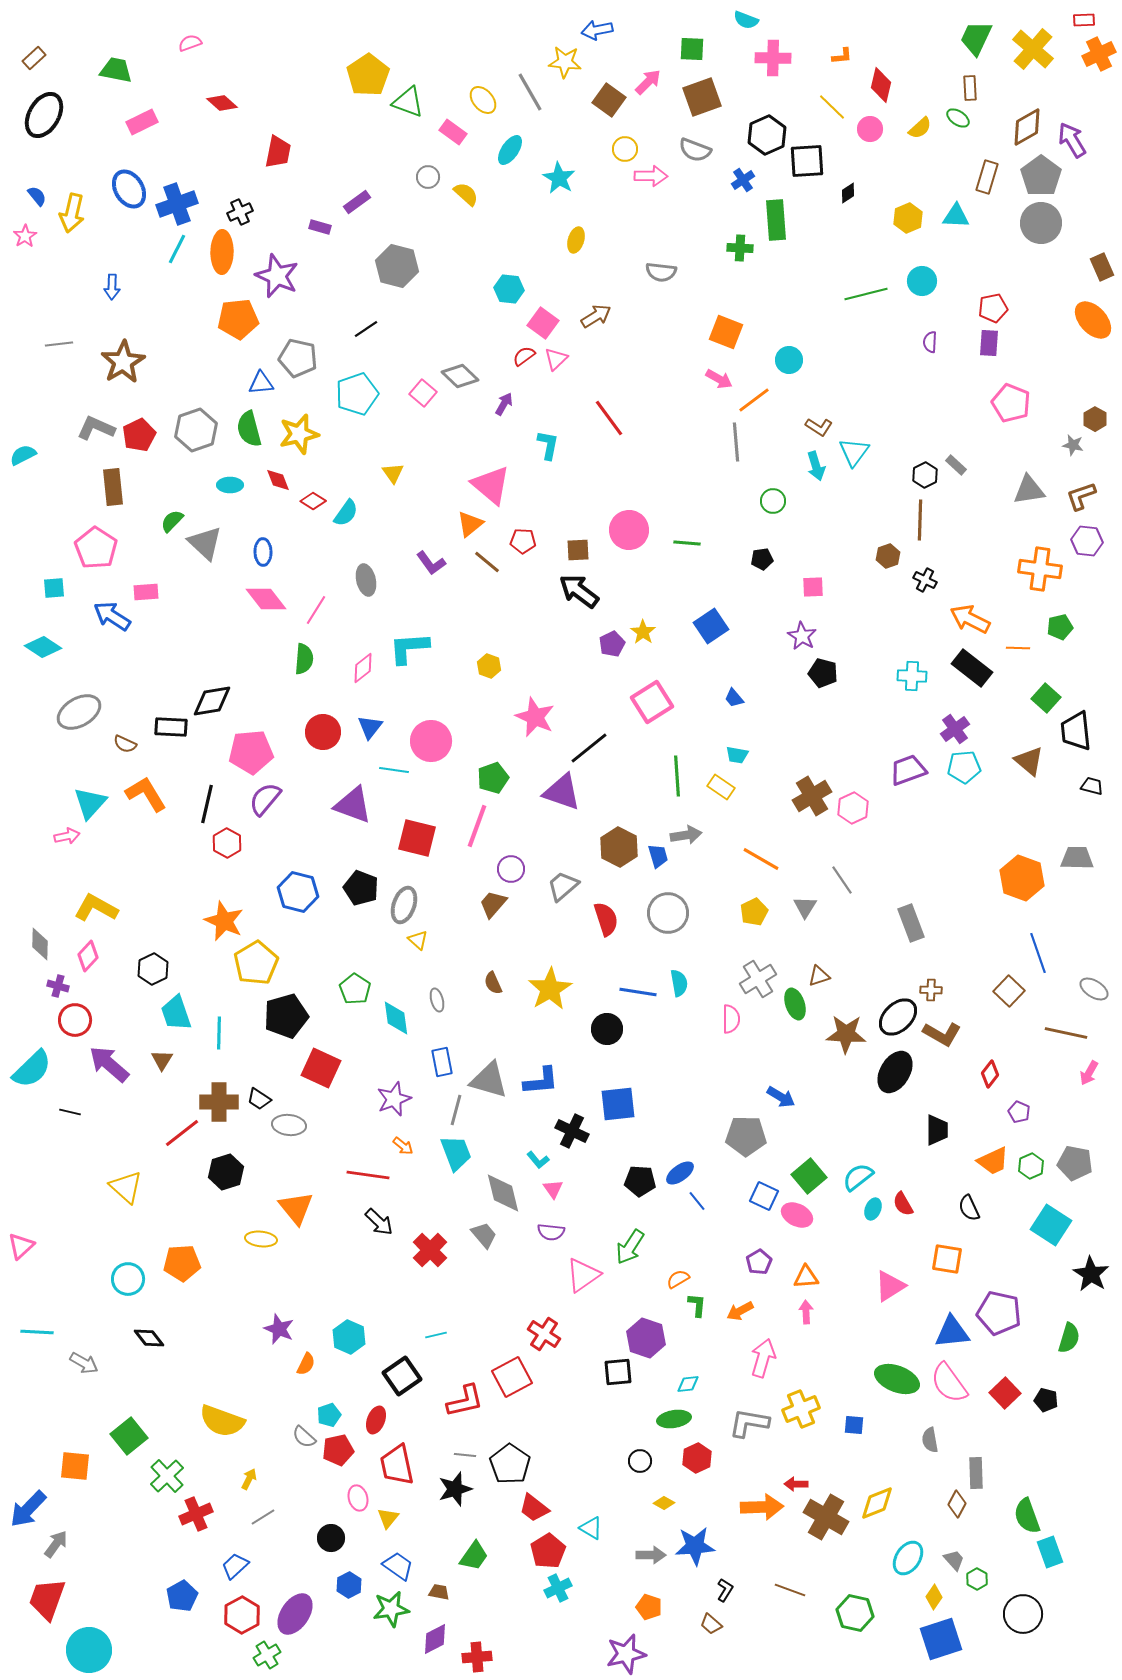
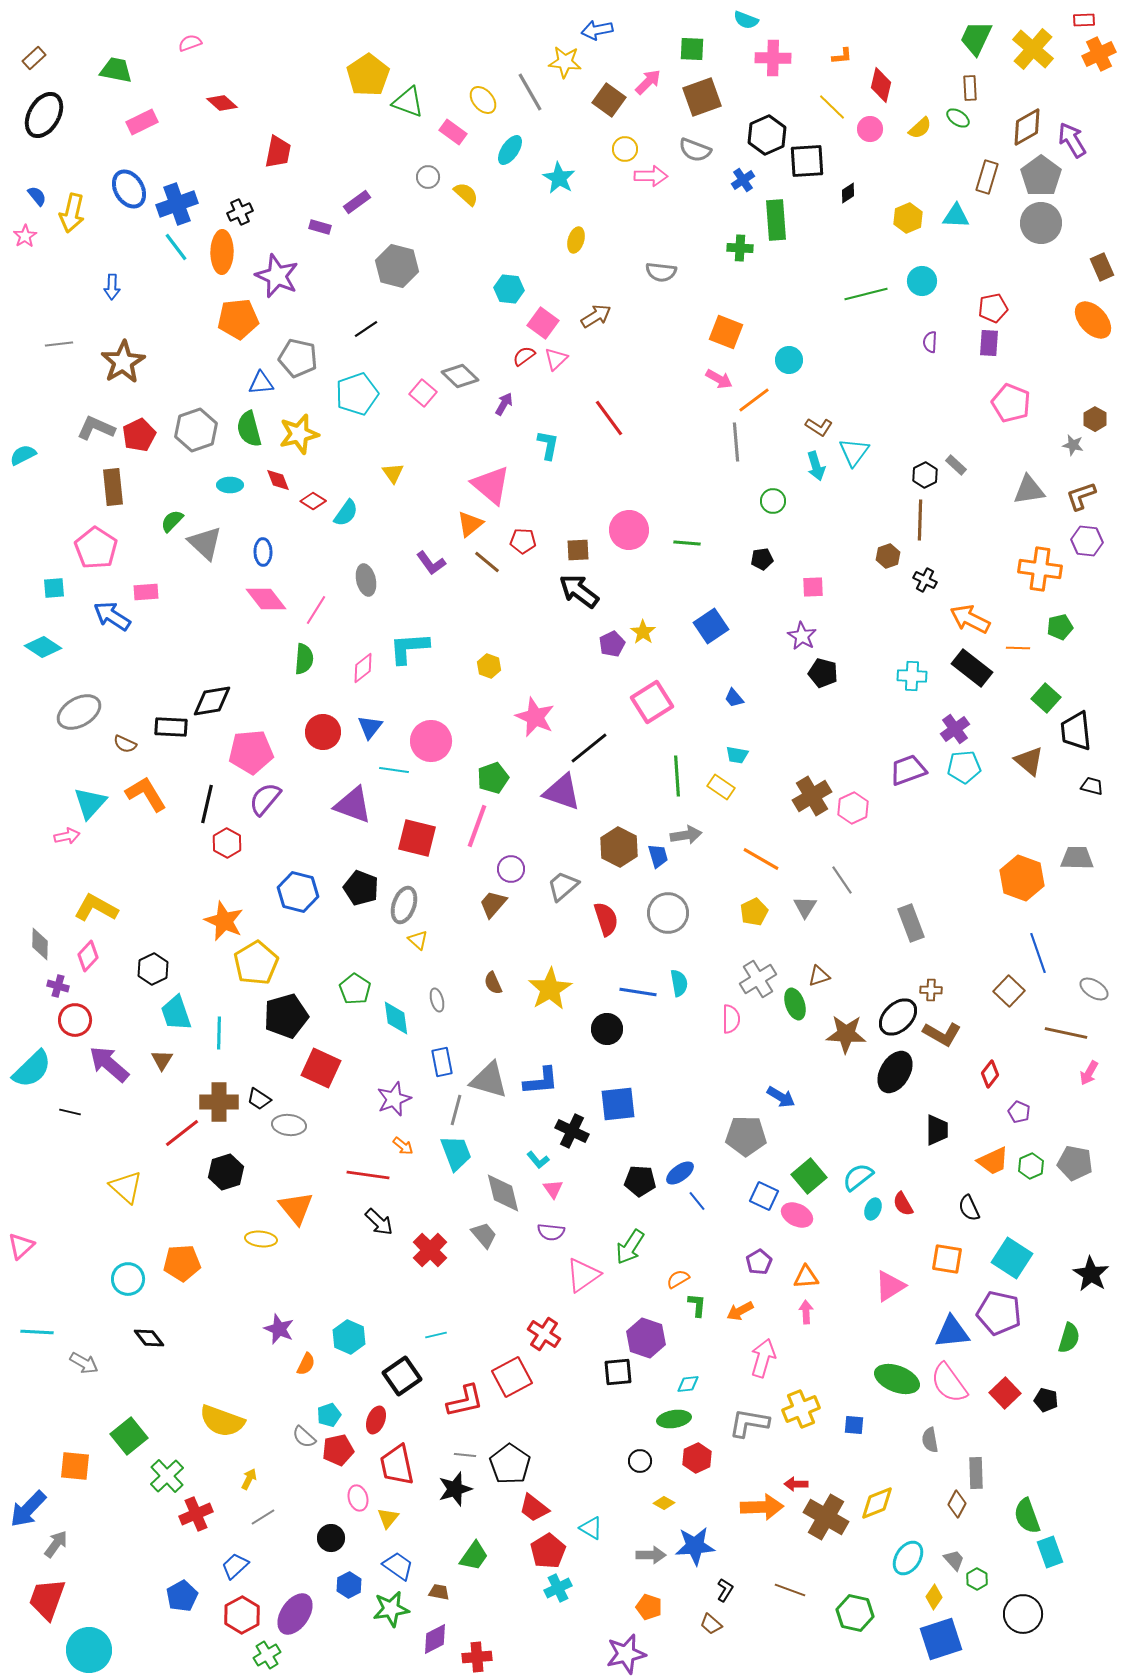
cyan line at (177, 249): moved 1 px left, 2 px up; rotated 64 degrees counterclockwise
cyan square at (1051, 1225): moved 39 px left, 33 px down
